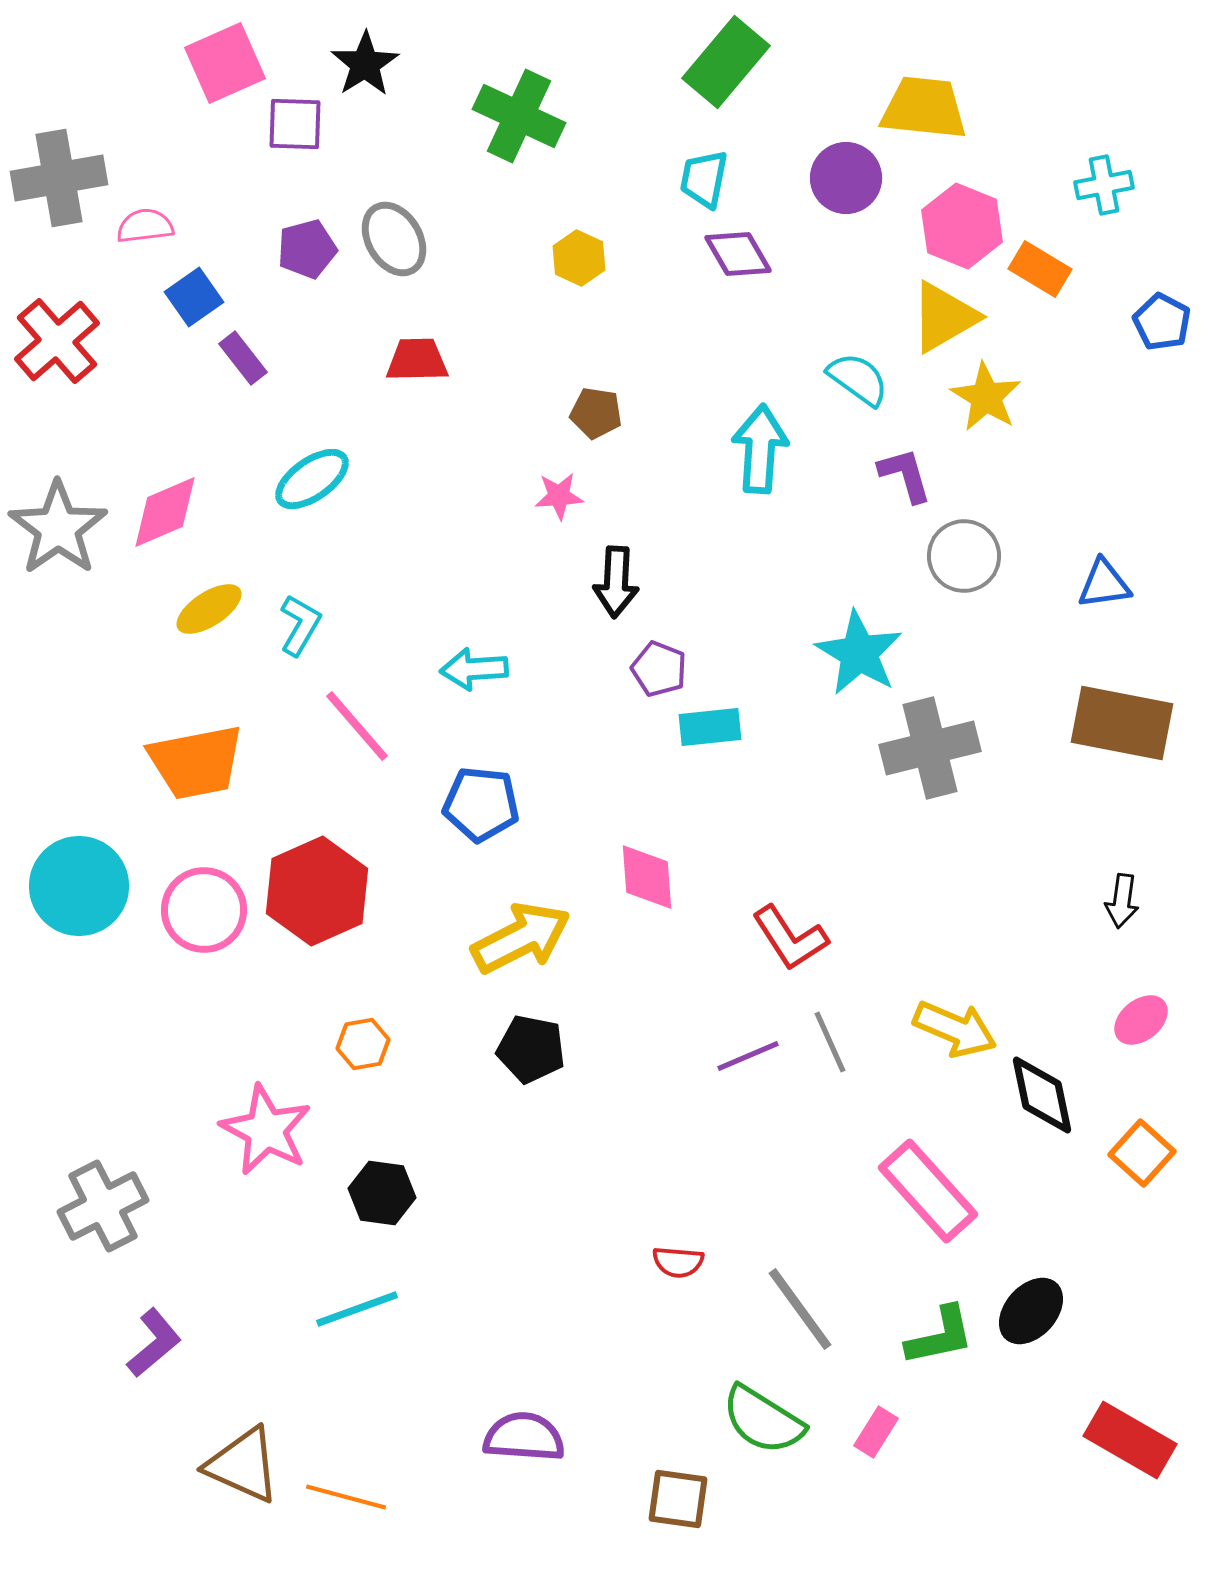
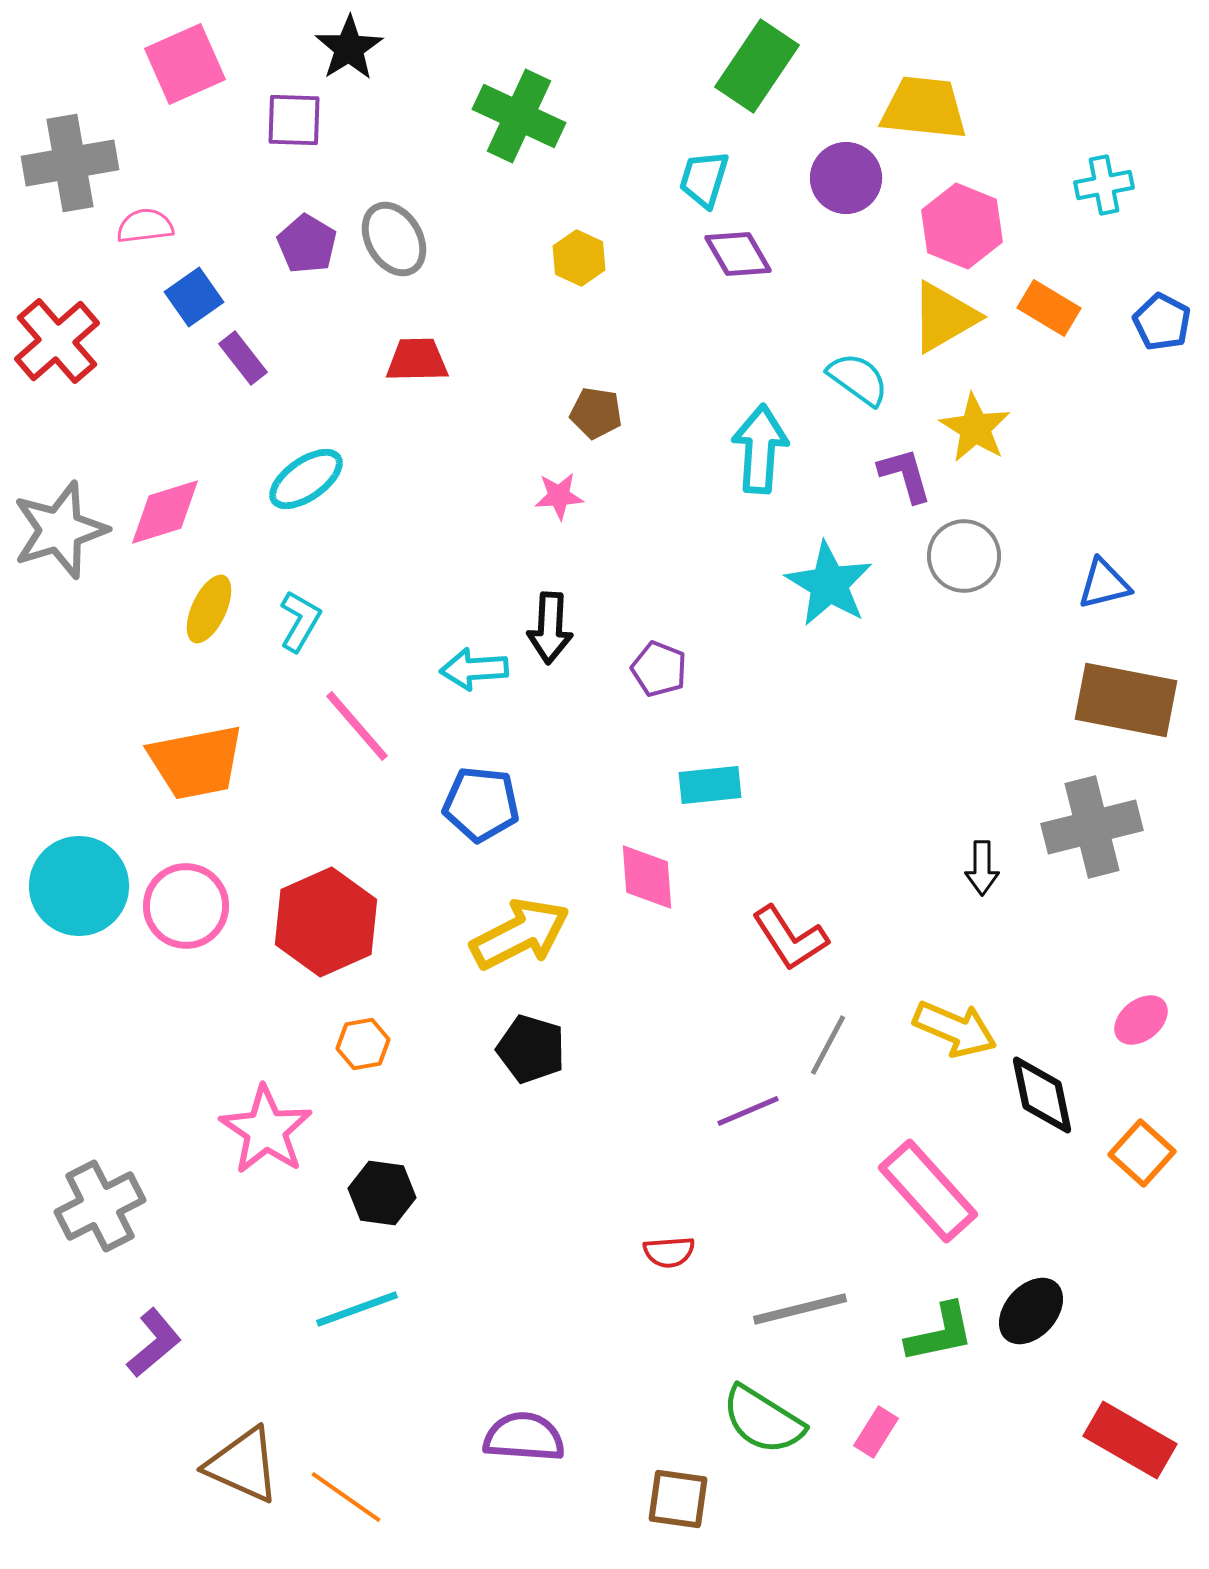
green rectangle at (726, 62): moved 31 px right, 4 px down; rotated 6 degrees counterclockwise
pink square at (225, 63): moved 40 px left, 1 px down
black star at (365, 64): moved 16 px left, 16 px up
purple square at (295, 124): moved 1 px left, 4 px up
gray cross at (59, 178): moved 11 px right, 15 px up
cyan trapezoid at (704, 179): rotated 6 degrees clockwise
purple pentagon at (307, 249): moved 5 px up; rotated 26 degrees counterclockwise
orange rectangle at (1040, 269): moved 9 px right, 39 px down
yellow star at (986, 397): moved 11 px left, 31 px down
cyan ellipse at (312, 479): moved 6 px left
pink diamond at (165, 512): rotated 6 degrees clockwise
gray star at (58, 528): moved 2 px right, 2 px down; rotated 18 degrees clockwise
black arrow at (616, 582): moved 66 px left, 46 px down
blue triangle at (1104, 584): rotated 6 degrees counterclockwise
yellow ellipse at (209, 609): rotated 32 degrees counterclockwise
cyan L-shape at (300, 625): moved 4 px up
cyan star at (859, 653): moved 30 px left, 69 px up
brown rectangle at (1122, 723): moved 4 px right, 23 px up
cyan rectangle at (710, 727): moved 58 px down
gray cross at (930, 748): moved 162 px right, 79 px down
red hexagon at (317, 891): moved 9 px right, 31 px down
black arrow at (1122, 901): moved 140 px left, 33 px up; rotated 8 degrees counterclockwise
pink circle at (204, 910): moved 18 px left, 4 px up
yellow arrow at (521, 938): moved 1 px left, 4 px up
gray line at (830, 1042): moved 2 px left, 3 px down; rotated 52 degrees clockwise
black pentagon at (531, 1049): rotated 6 degrees clockwise
purple line at (748, 1056): moved 55 px down
pink star at (266, 1130): rotated 6 degrees clockwise
gray cross at (103, 1206): moved 3 px left
red semicircle at (678, 1262): moved 9 px left, 10 px up; rotated 9 degrees counterclockwise
gray line at (800, 1309): rotated 68 degrees counterclockwise
green L-shape at (940, 1336): moved 3 px up
orange line at (346, 1497): rotated 20 degrees clockwise
